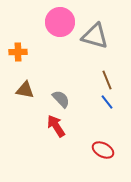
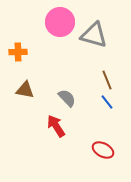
gray triangle: moved 1 px left, 1 px up
gray semicircle: moved 6 px right, 1 px up
